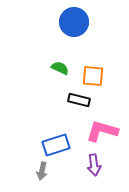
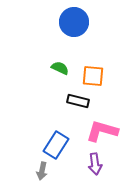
black rectangle: moved 1 px left, 1 px down
blue rectangle: rotated 40 degrees counterclockwise
purple arrow: moved 1 px right, 1 px up
